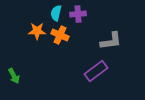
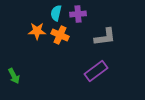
gray L-shape: moved 6 px left, 4 px up
